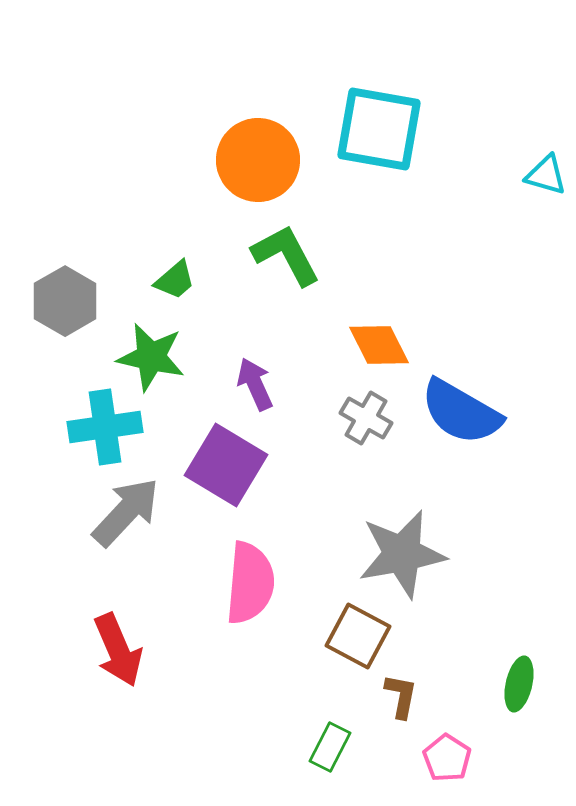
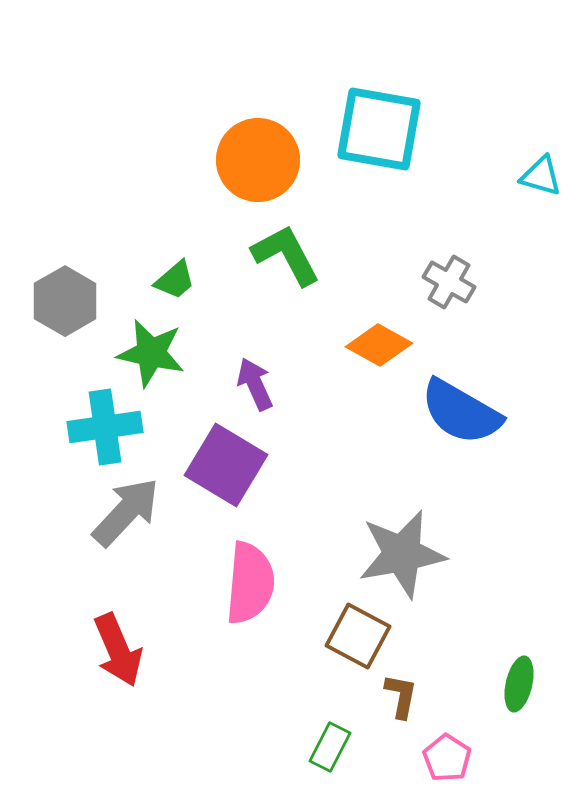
cyan triangle: moved 5 px left, 1 px down
orange diamond: rotated 34 degrees counterclockwise
green star: moved 4 px up
gray cross: moved 83 px right, 136 px up
